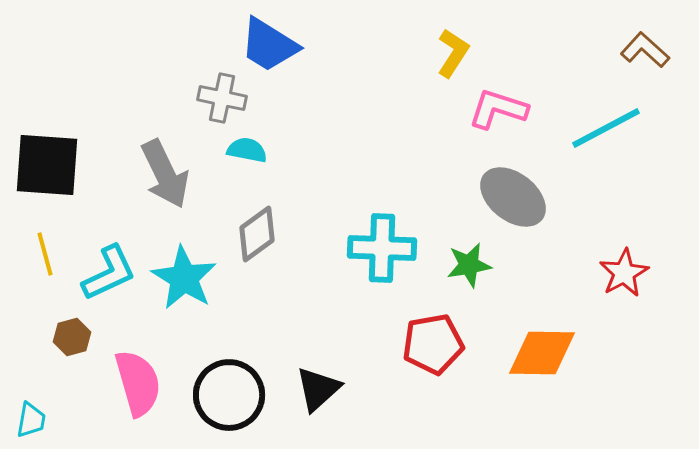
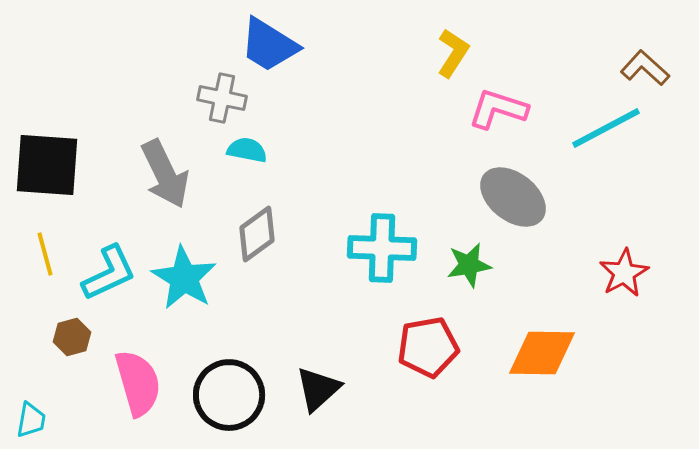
brown L-shape: moved 18 px down
red pentagon: moved 5 px left, 3 px down
